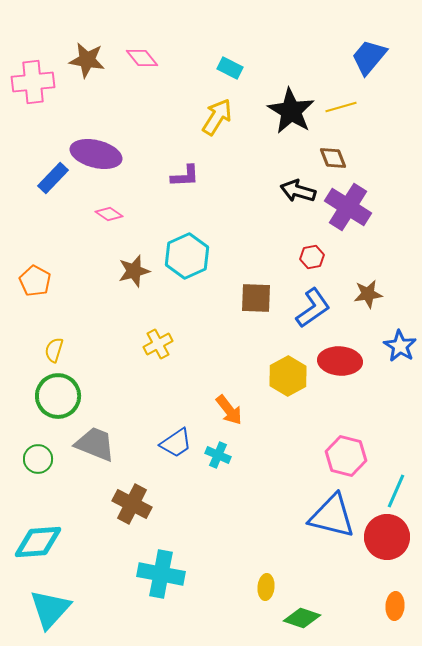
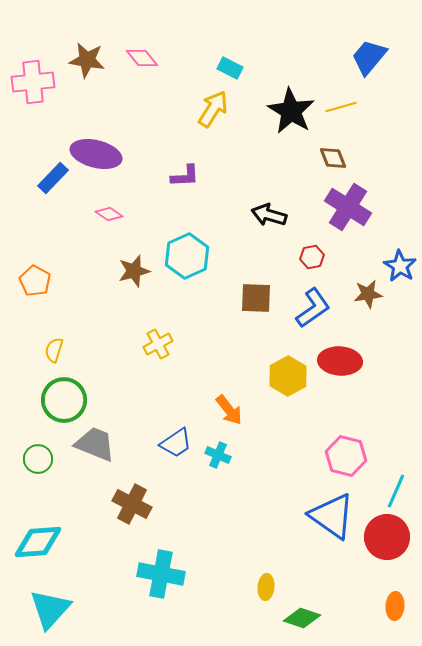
yellow arrow at (217, 117): moved 4 px left, 8 px up
black arrow at (298, 191): moved 29 px left, 24 px down
blue star at (400, 346): moved 80 px up
green circle at (58, 396): moved 6 px right, 4 px down
blue triangle at (332, 516): rotated 21 degrees clockwise
